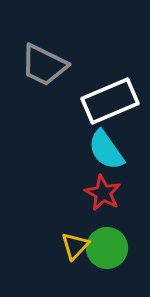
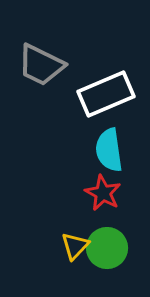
gray trapezoid: moved 3 px left
white rectangle: moved 4 px left, 7 px up
cyan semicircle: moved 3 px right; rotated 27 degrees clockwise
